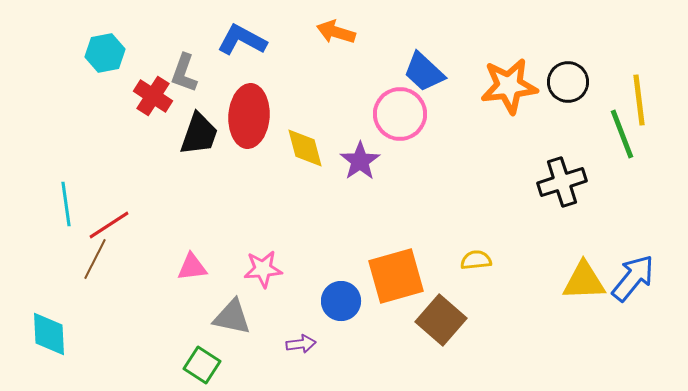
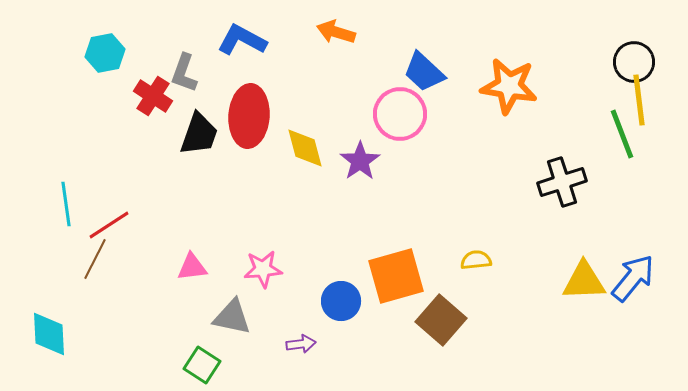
black circle: moved 66 px right, 20 px up
orange star: rotated 16 degrees clockwise
